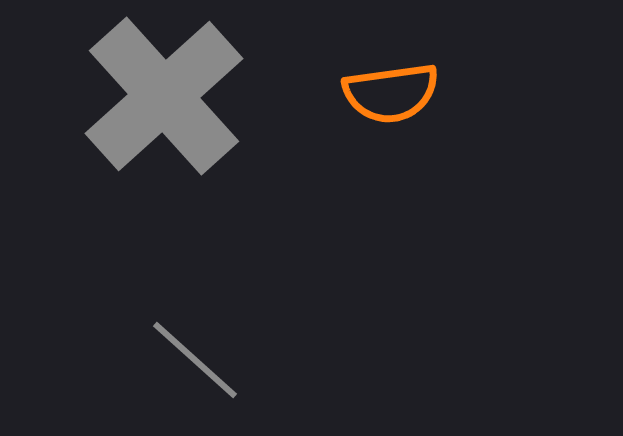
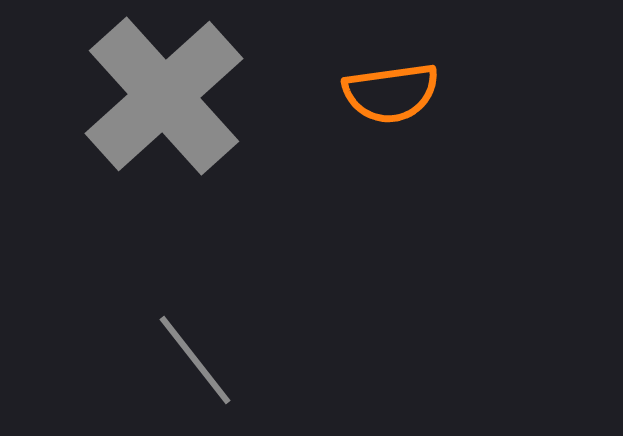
gray line: rotated 10 degrees clockwise
